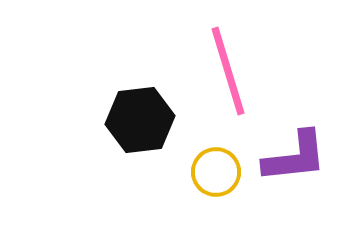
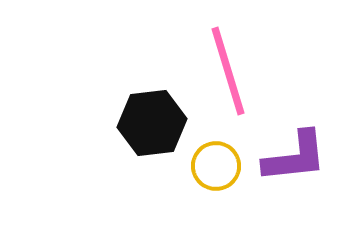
black hexagon: moved 12 px right, 3 px down
yellow circle: moved 6 px up
